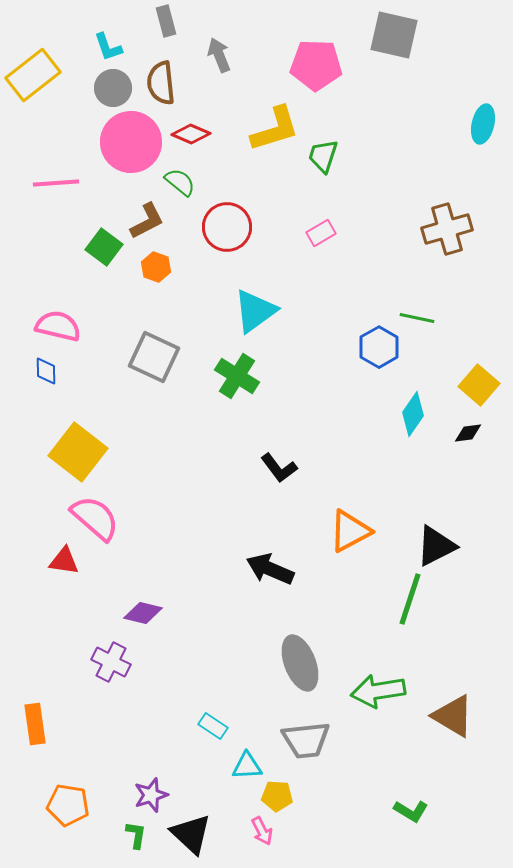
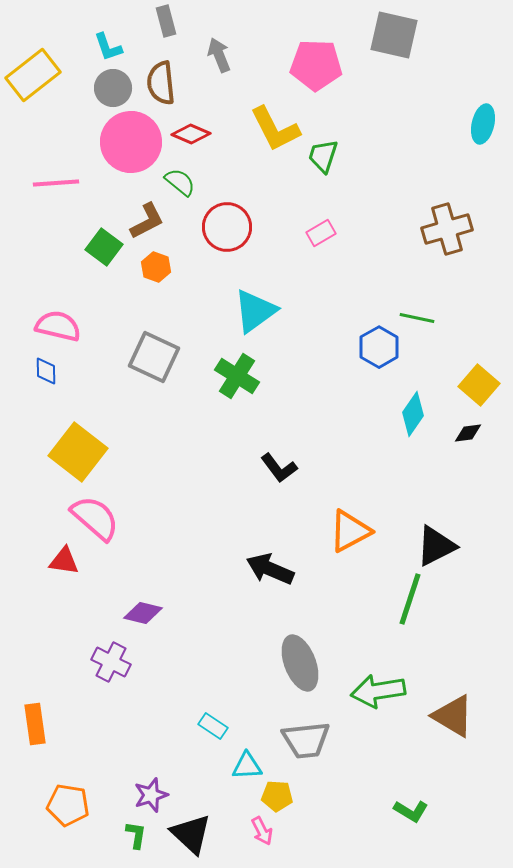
yellow L-shape at (275, 129): rotated 80 degrees clockwise
